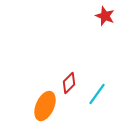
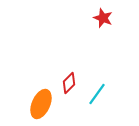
red star: moved 2 px left, 2 px down
orange ellipse: moved 4 px left, 2 px up
